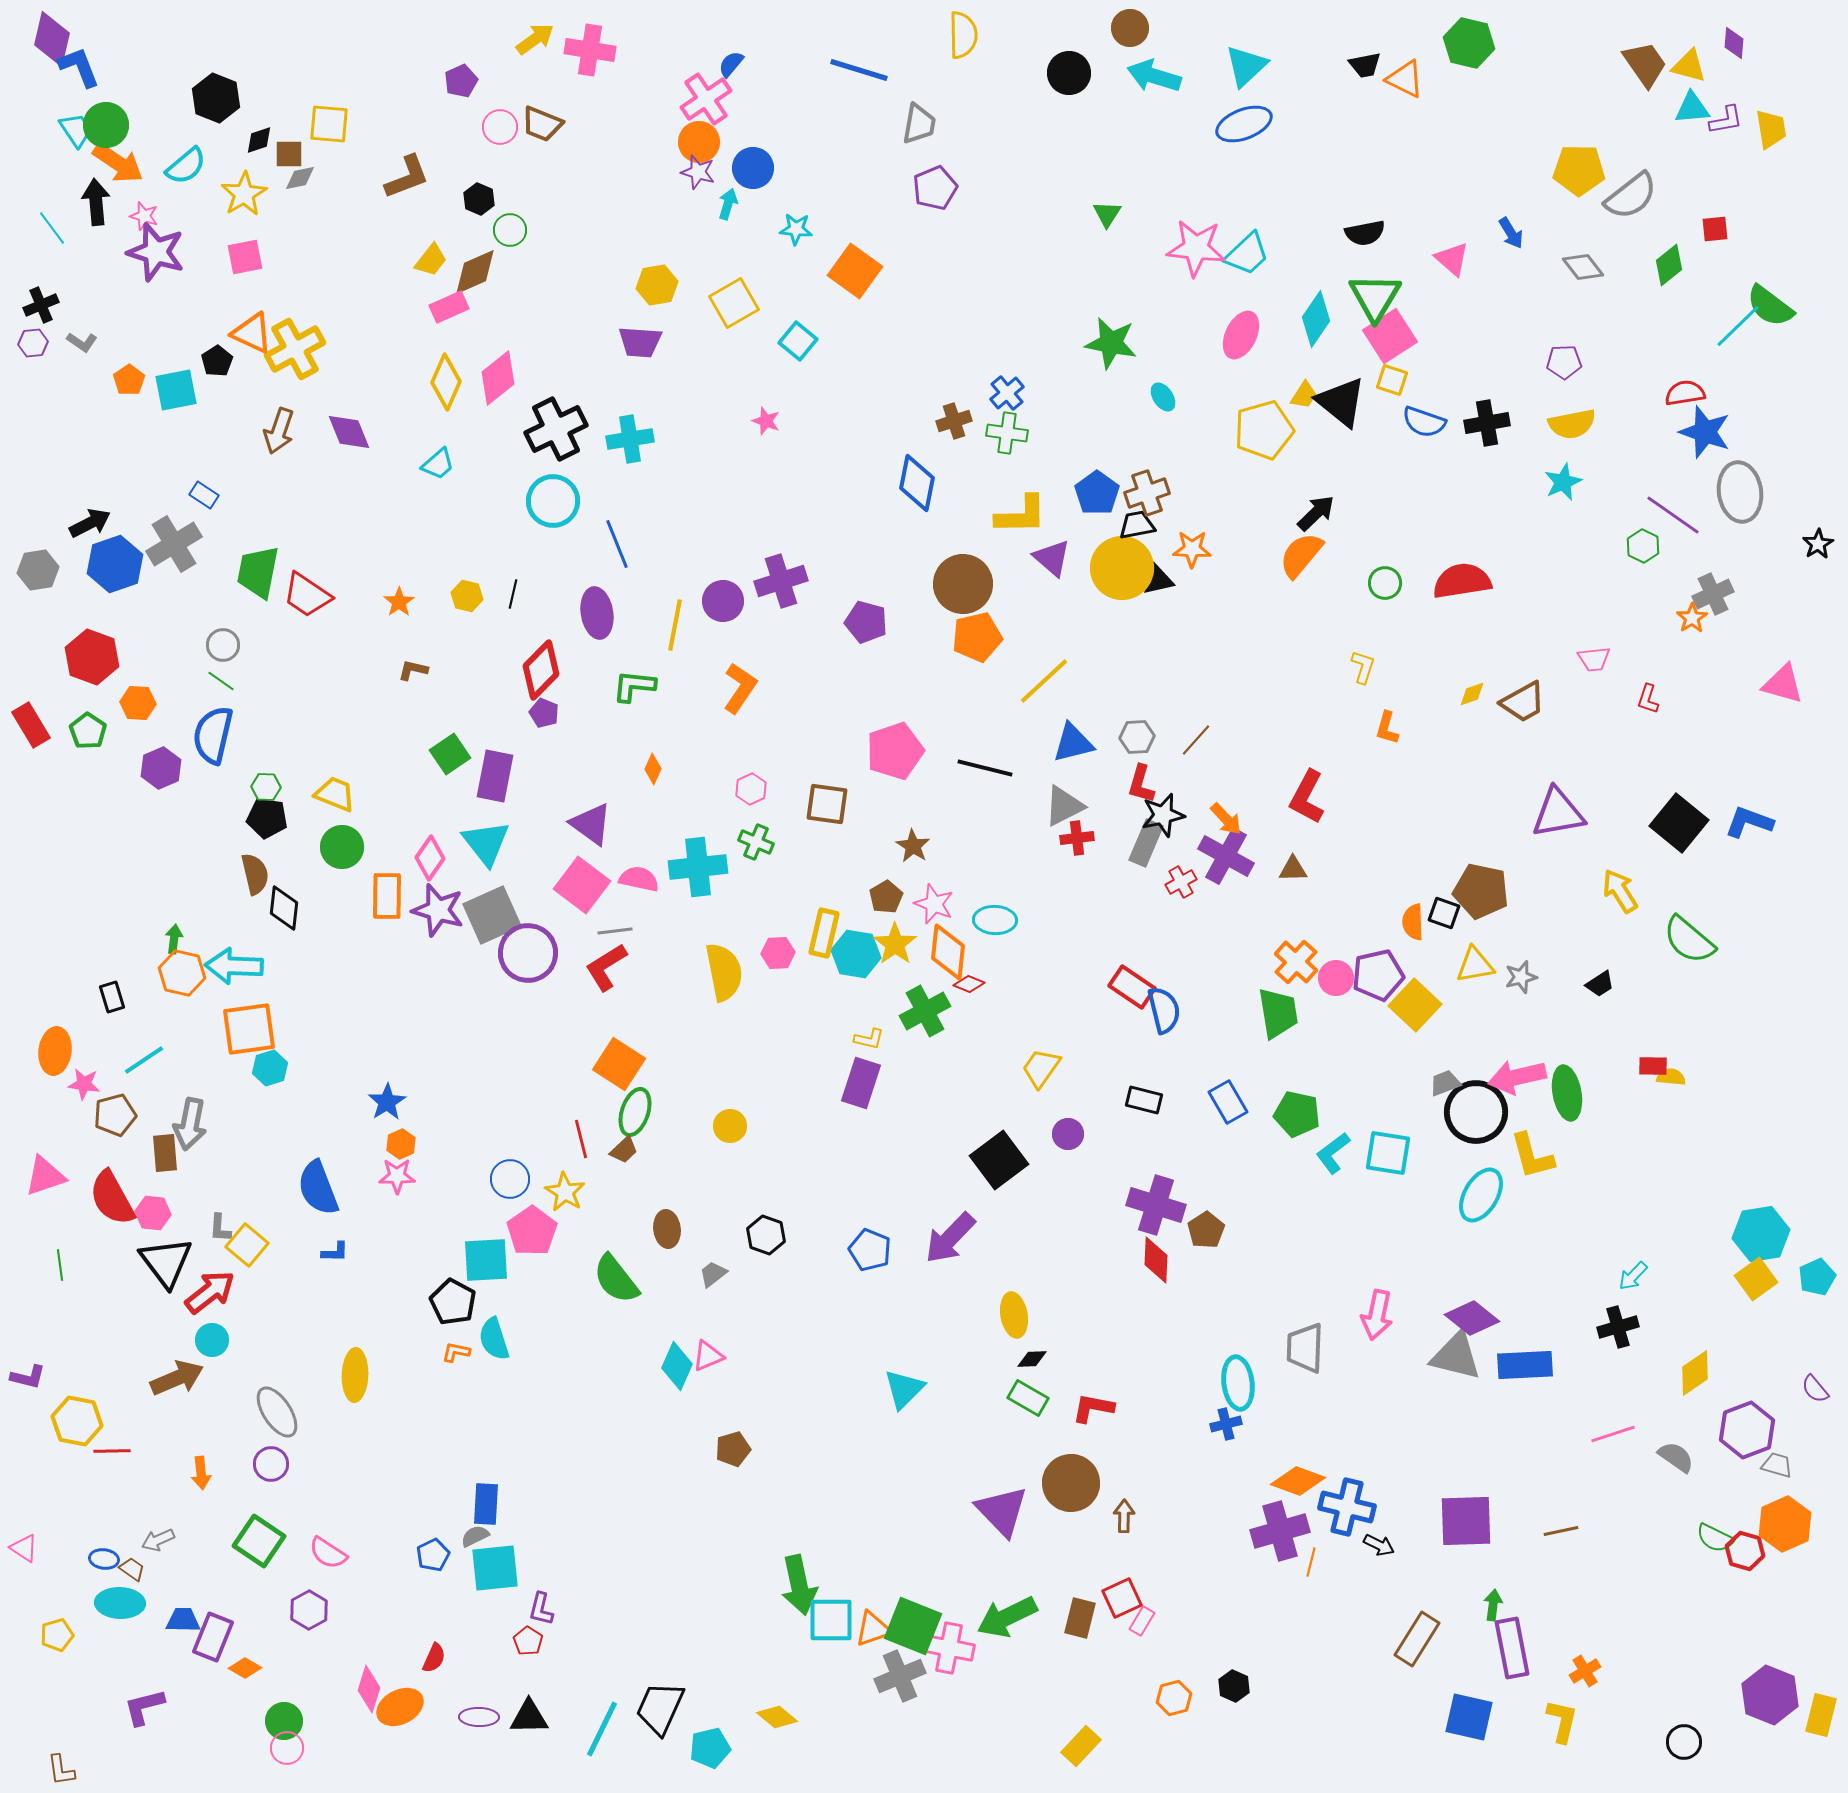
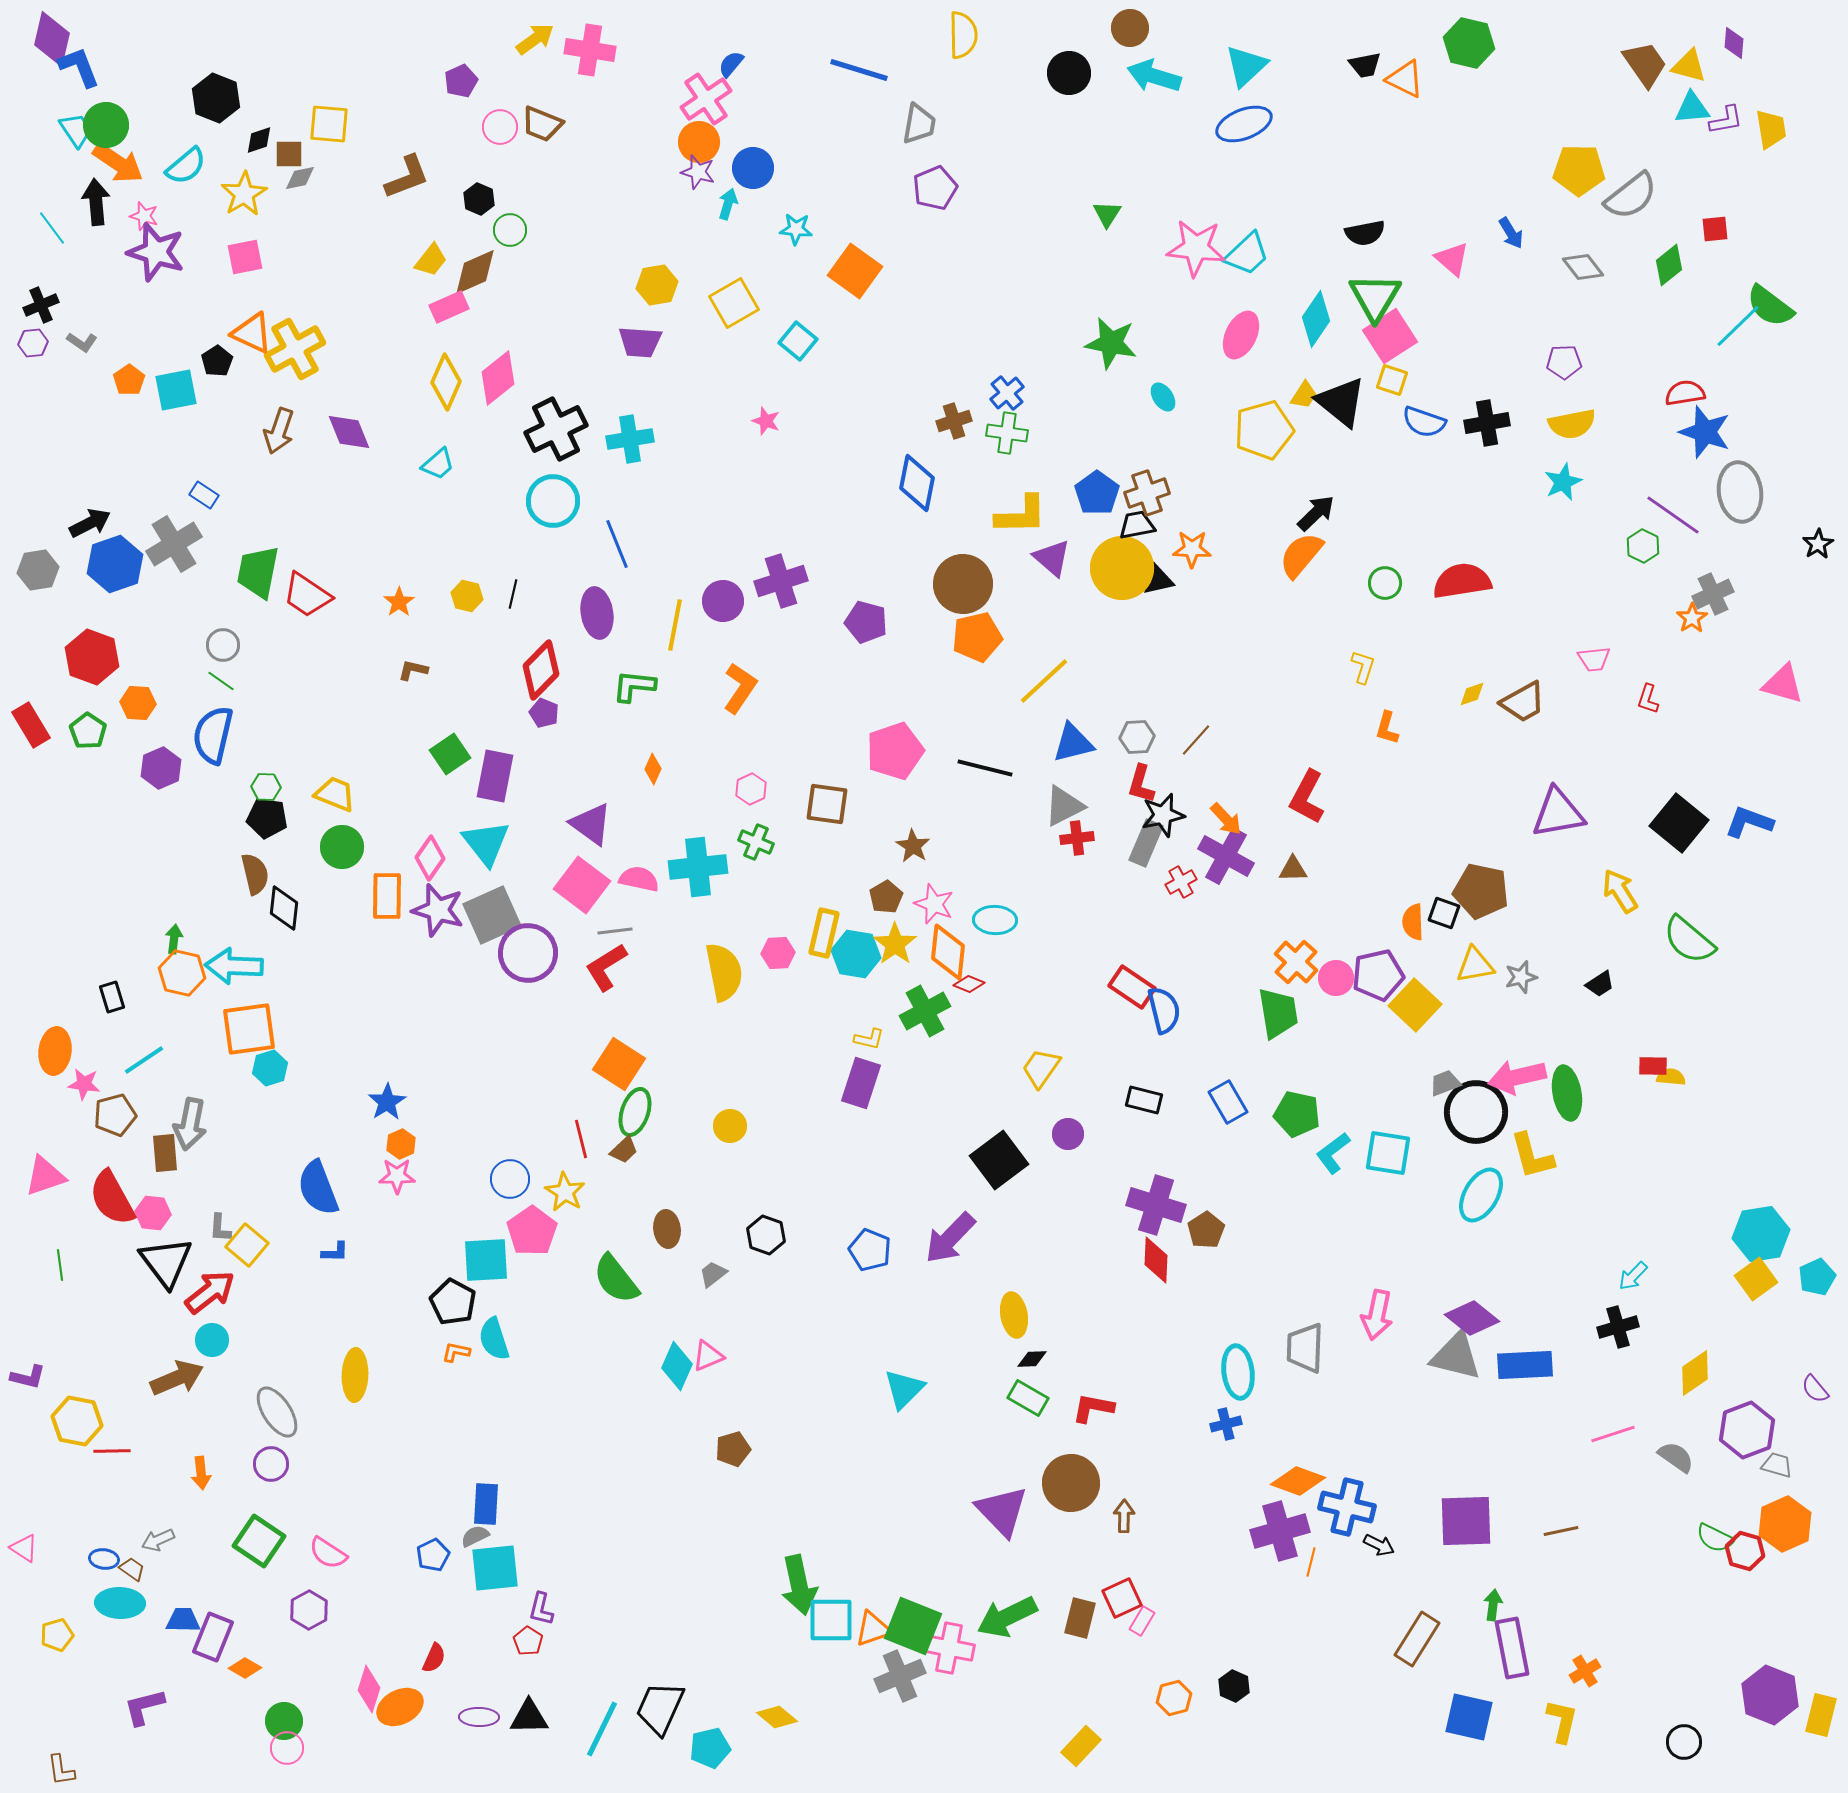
cyan ellipse at (1238, 1383): moved 11 px up
